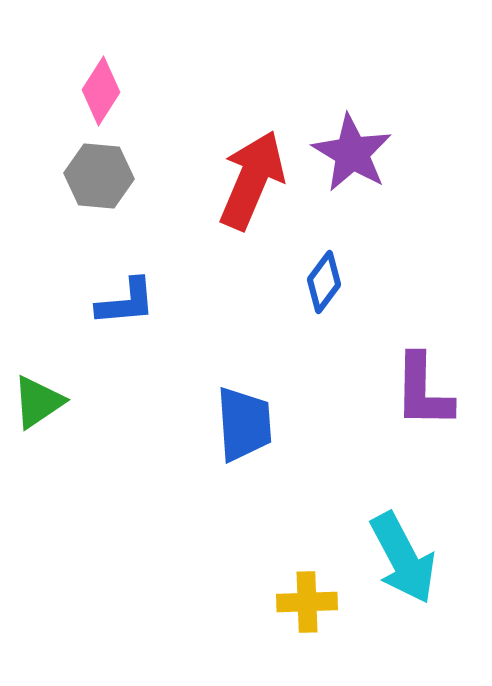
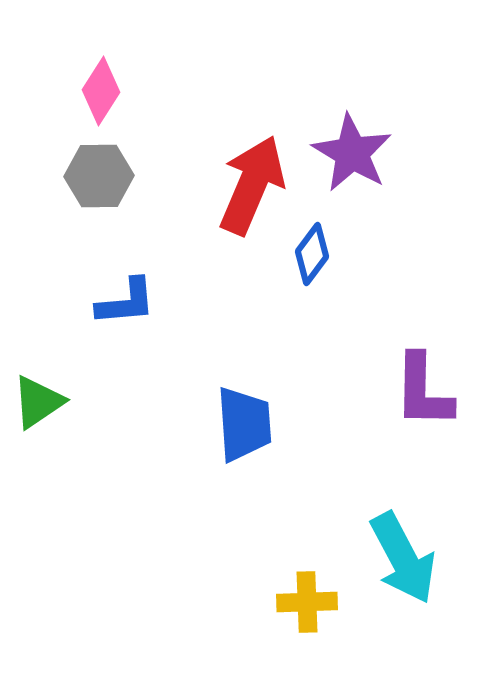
gray hexagon: rotated 6 degrees counterclockwise
red arrow: moved 5 px down
blue diamond: moved 12 px left, 28 px up
